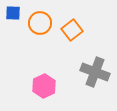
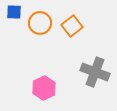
blue square: moved 1 px right, 1 px up
orange square: moved 4 px up
pink hexagon: moved 2 px down
